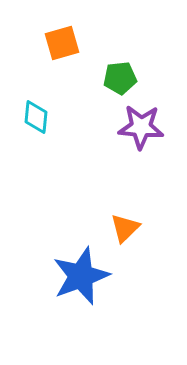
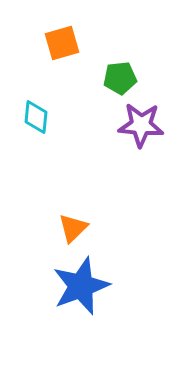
purple star: moved 2 px up
orange triangle: moved 52 px left
blue star: moved 10 px down
